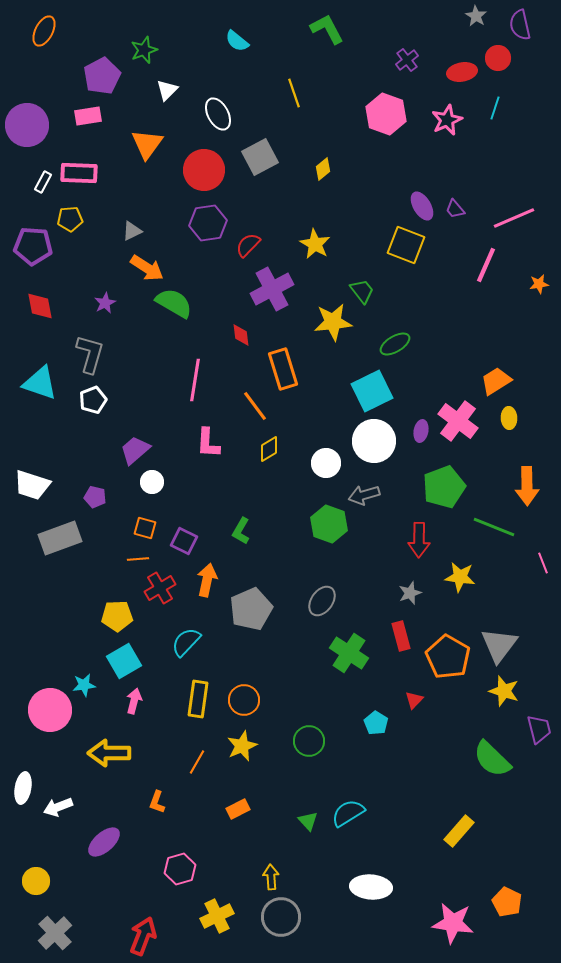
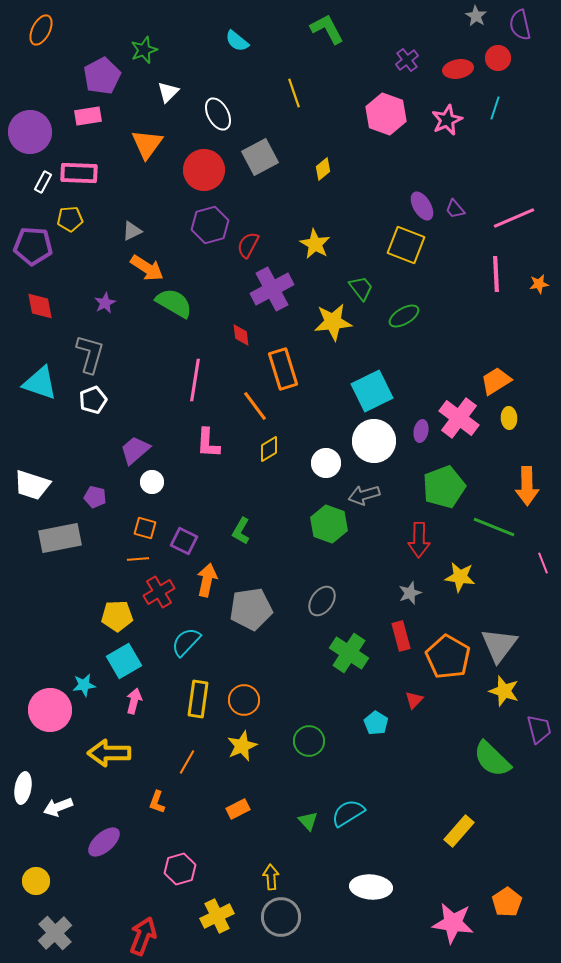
orange ellipse at (44, 31): moved 3 px left, 1 px up
red ellipse at (462, 72): moved 4 px left, 3 px up
white triangle at (167, 90): moved 1 px right, 2 px down
purple circle at (27, 125): moved 3 px right, 7 px down
purple hexagon at (208, 223): moved 2 px right, 2 px down; rotated 6 degrees counterclockwise
red semicircle at (248, 245): rotated 16 degrees counterclockwise
pink line at (486, 265): moved 10 px right, 9 px down; rotated 27 degrees counterclockwise
green trapezoid at (362, 291): moved 1 px left, 3 px up
green ellipse at (395, 344): moved 9 px right, 28 px up
pink cross at (458, 421): moved 1 px right, 3 px up
gray rectangle at (60, 538): rotated 9 degrees clockwise
red cross at (160, 588): moved 1 px left, 4 px down
gray pentagon at (251, 609): rotated 15 degrees clockwise
orange line at (197, 762): moved 10 px left
orange pentagon at (507, 902): rotated 12 degrees clockwise
